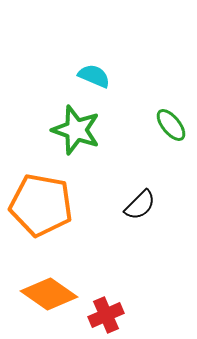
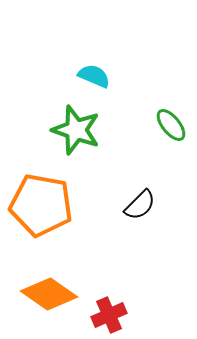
red cross: moved 3 px right
